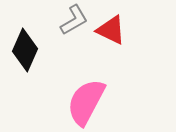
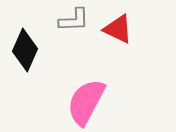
gray L-shape: rotated 28 degrees clockwise
red triangle: moved 7 px right, 1 px up
